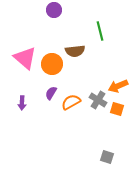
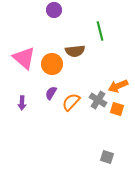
pink triangle: moved 1 px left
orange semicircle: rotated 18 degrees counterclockwise
